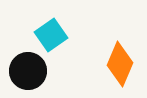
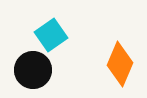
black circle: moved 5 px right, 1 px up
